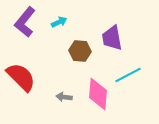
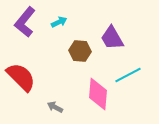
purple trapezoid: rotated 20 degrees counterclockwise
gray arrow: moved 9 px left, 10 px down; rotated 21 degrees clockwise
